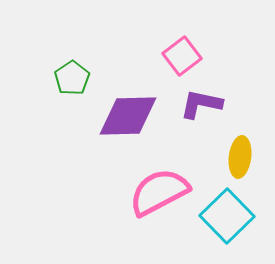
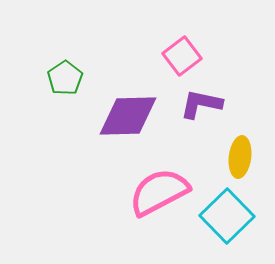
green pentagon: moved 7 px left
